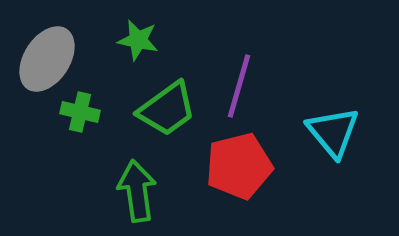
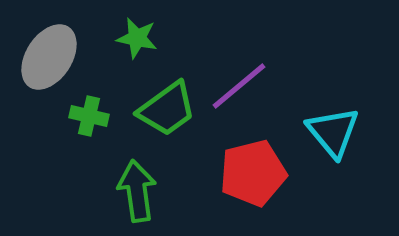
green star: moved 1 px left, 2 px up
gray ellipse: moved 2 px right, 2 px up
purple line: rotated 34 degrees clockwise
green cross: moved 9 px right, 4 px down
red pentagon: moved 14 px right, 7 px down
